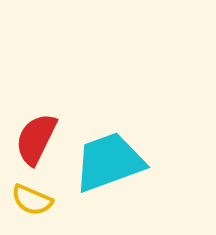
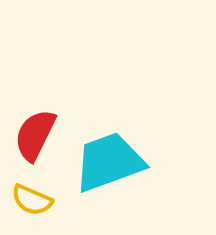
red semicircle: moved 1 px left, 4 px up
